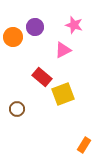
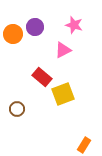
orange circle: moved 3 px up
